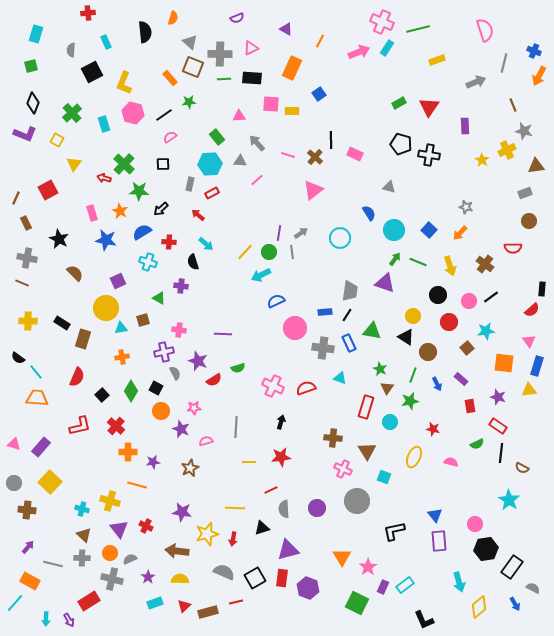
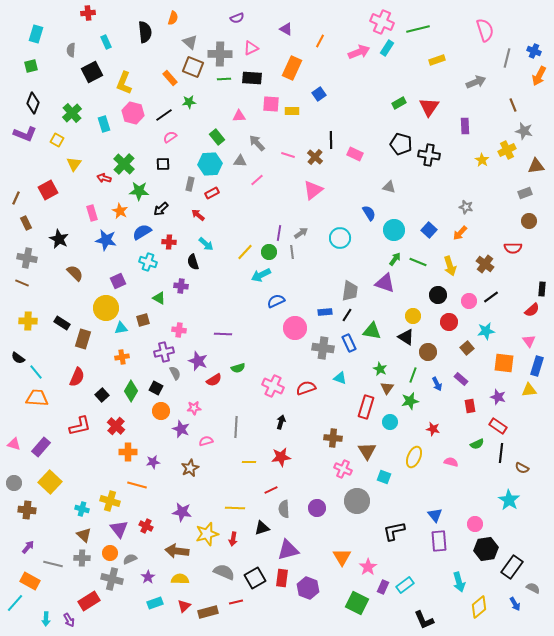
gray line at (504, 63): moved 3 px right, 5 px up
